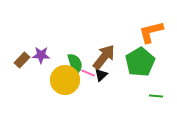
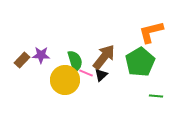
green semicircle: moved 3 px up
pink line: moved 2 px left
